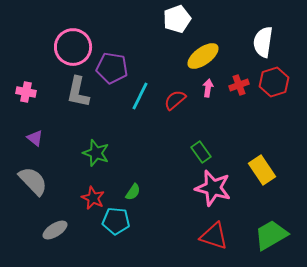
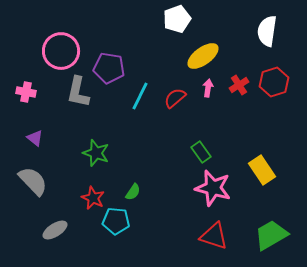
white semicircle: moved 4 px right, 11 px up
pink circle: moved 12 px left, 4 px down
purple pentagon: moved 3 px left
red cross: rotated 12 degrees counterclockwise
red semicircle: moved 2 px up
